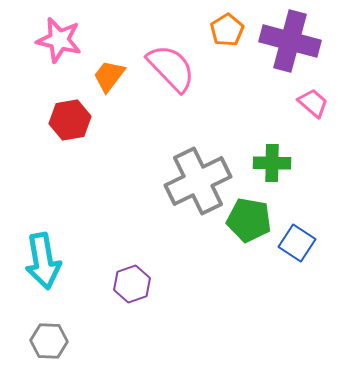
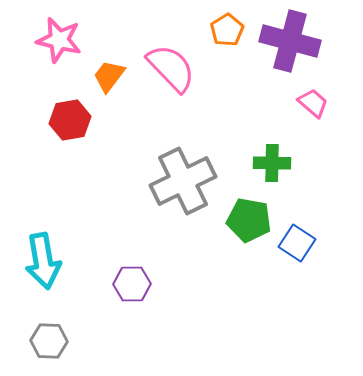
gray cross: moved 15 px left
purple hexagon: rotated 18 degrees clockwise
